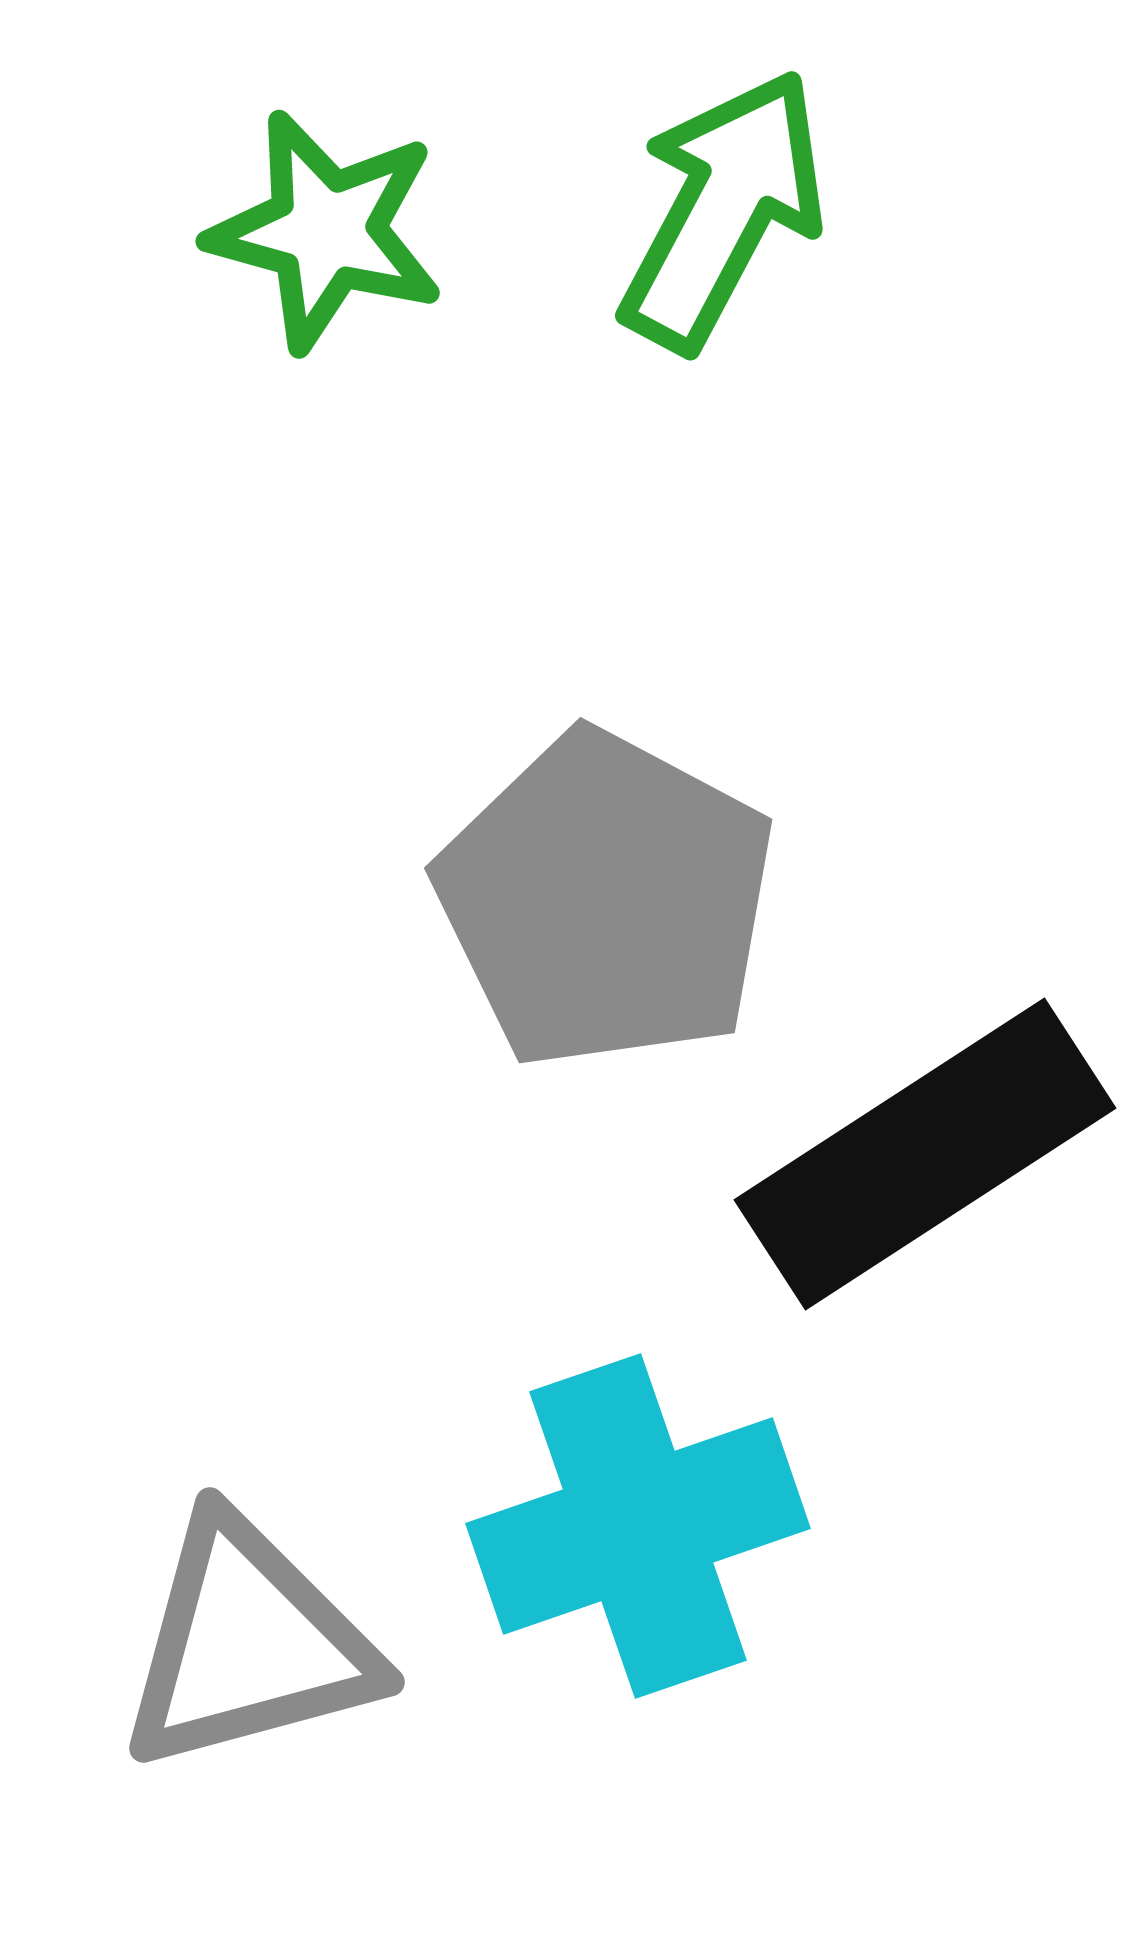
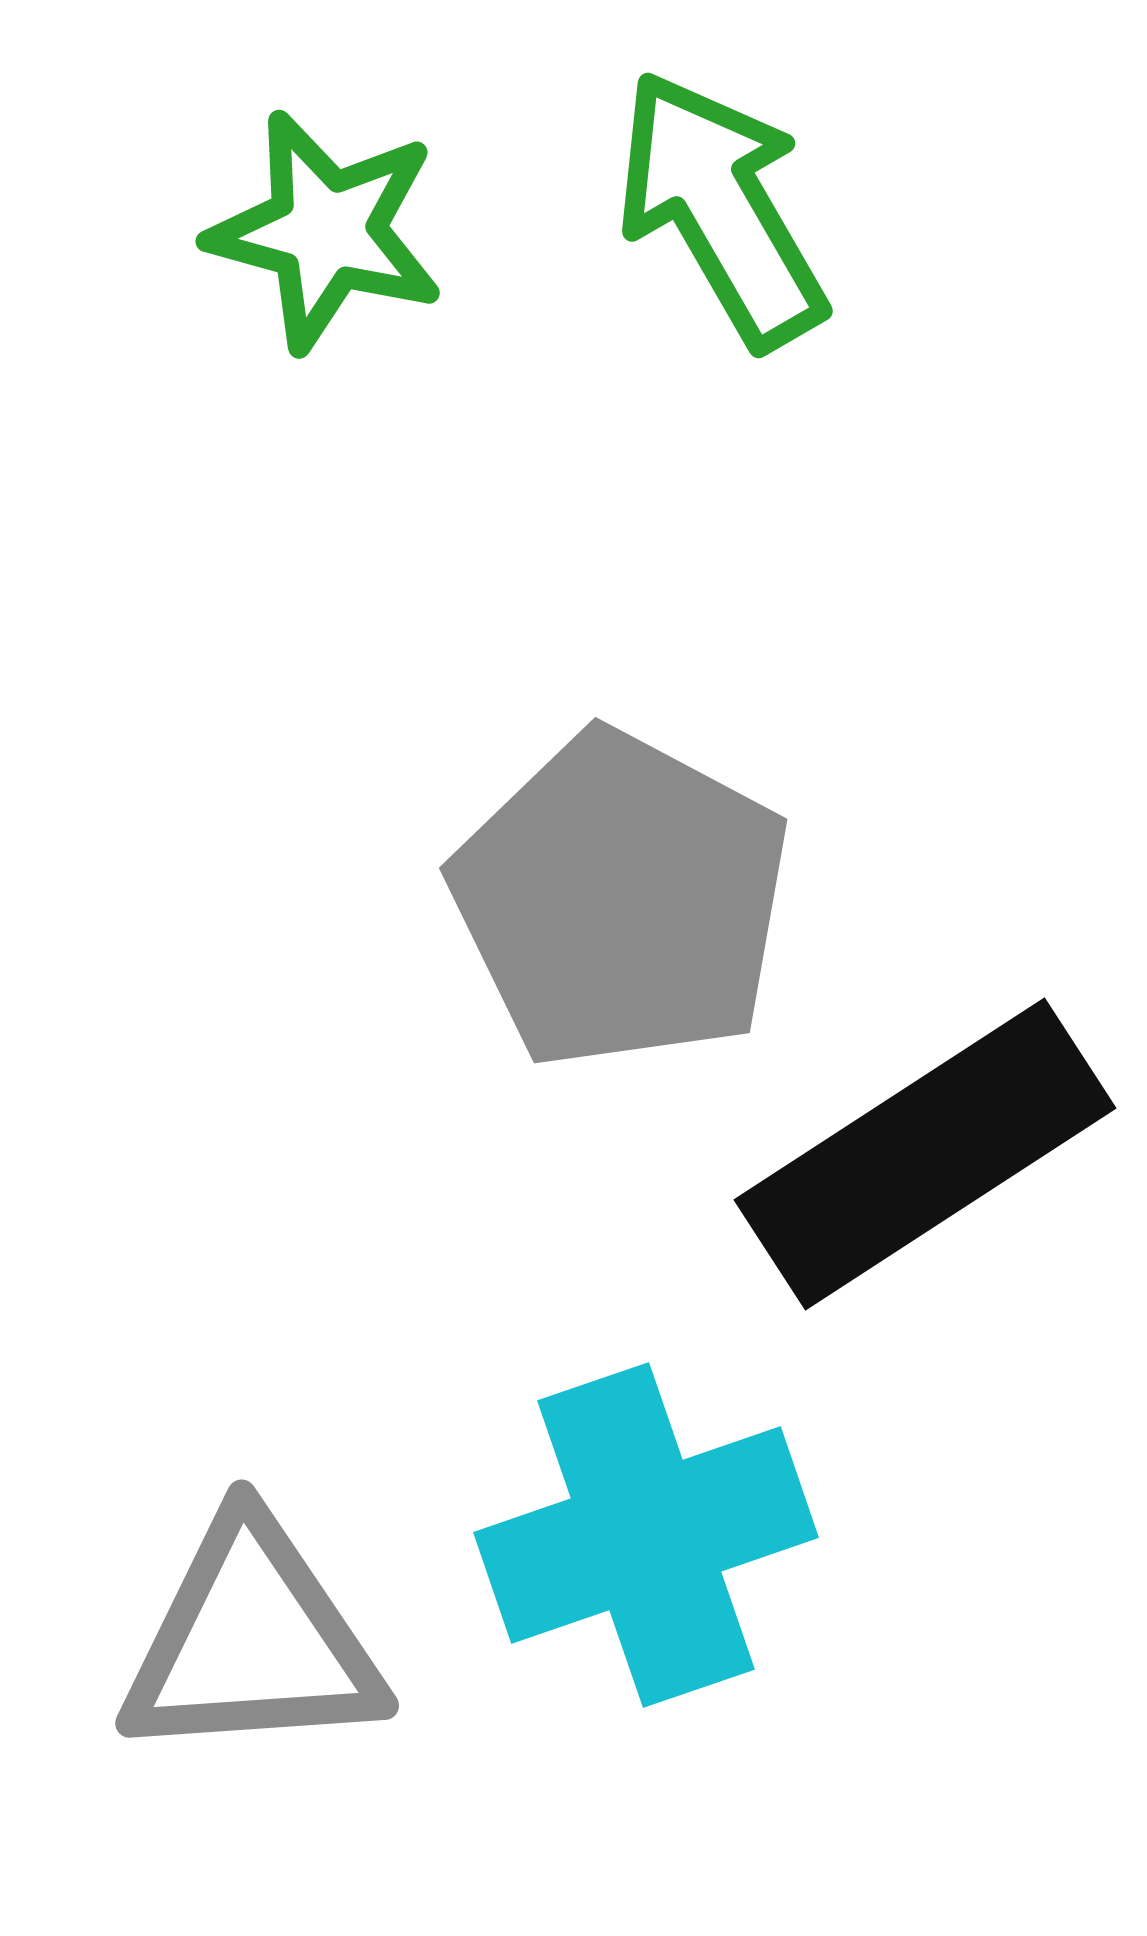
green arrow: moved 2 px left, 1 px up; rotated 58 degrees counterclockwise
gray pentagon: moved 15 px right
cyan cross: moved 8 px right, 9 px down
gray triangle: moved 4 px right, 3 px up; rotated 11 degrees clockwise
